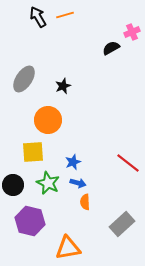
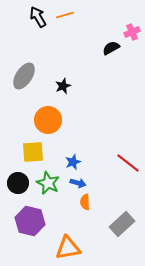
gray ellipse: moved 3 px up
black circle: moved 5 px right, 2 px up
